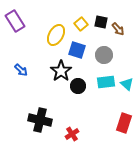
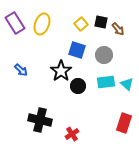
purple rectangle: moved 2 px down
yellow ellipse: moved 14 px left, 11 px up; rotated 10 degrees counterclockwise
